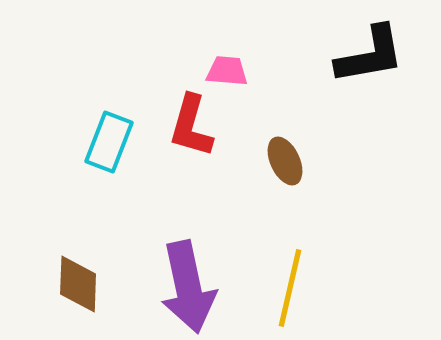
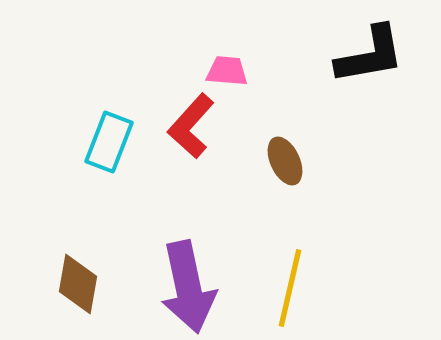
red L-shape: rotated 26 degrees clockwise
brown diamond: rotated 8 degrees clockwise
